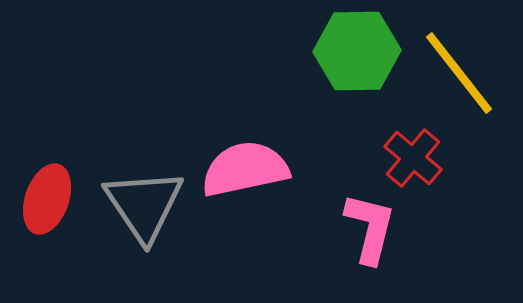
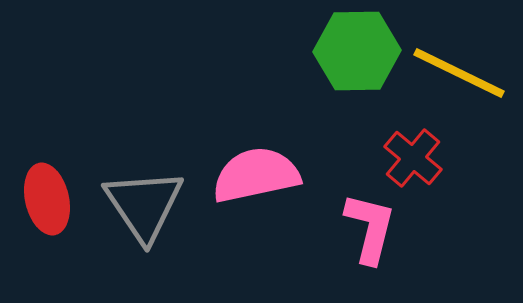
yellow line: rotated 26 degrees counterclockwise
pink semicircle: moved 11 px right, 6 px down
red ellipse: rotated 32 degrees counterclockwise
